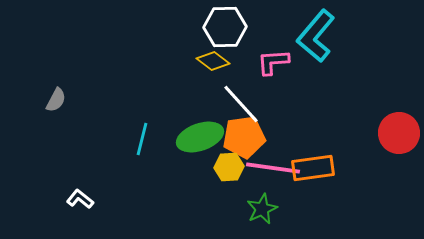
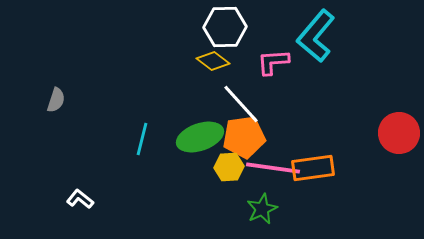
gray semicircle: rotated 10 degrees counterclockwise
